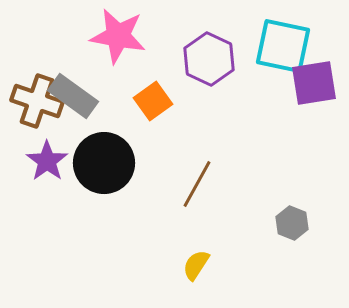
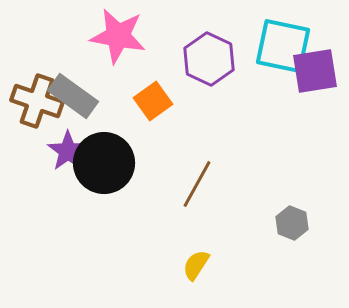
purple square: moved 1 px right, 12 px up
purple star: moved 21 px right, 10 px up
